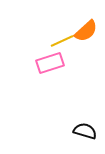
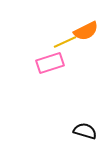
orange semicircle: rotated 15 degrees clockwise
yellow line: moved 3 px right, 1 px down
